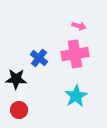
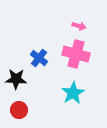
pink cross: moved 1 px right; rotated 24 degrees clockwise
cyan star: moved 3 px left, 3 px up
